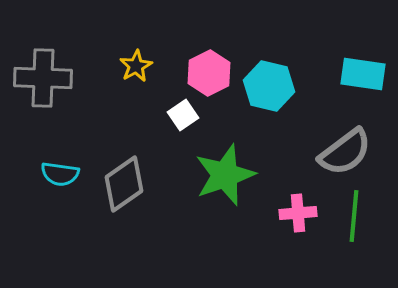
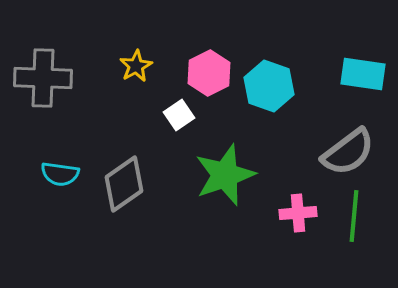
cyan hexagon: rotated 6 degrees clockwise
white square: moved 4 px left
gray semicircle: moved 3 px right
